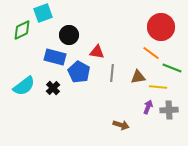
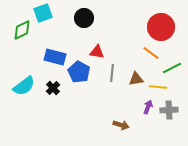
black circle: moved 15 px right, 17 px up
green line: rotated 48 degrees counterclockwise
brown triangle: moved 2 px left, 2 px down
